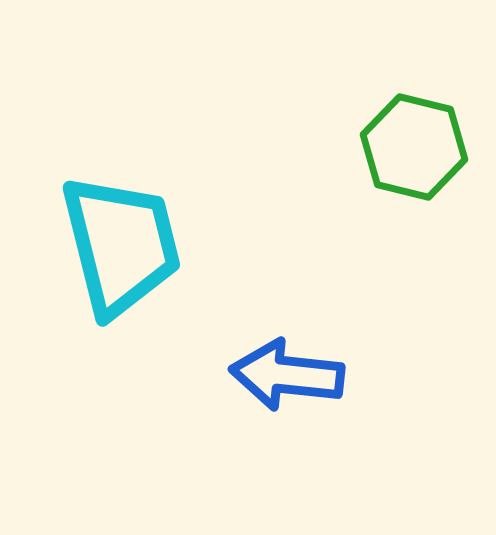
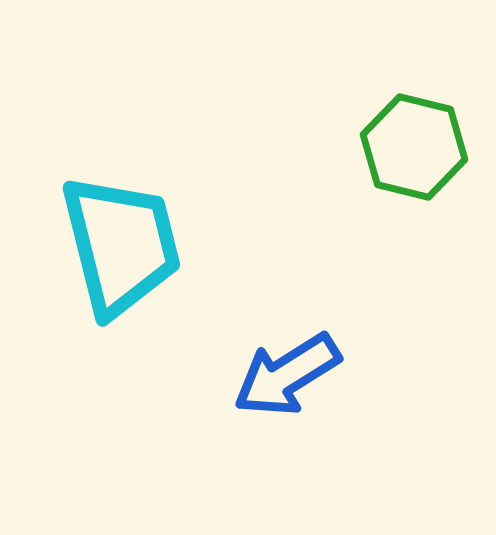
blue arrow: rotated 38 degrees counterclockwise
